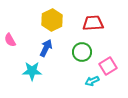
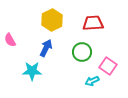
pink square: rotated 24 degrees counterclockwise
